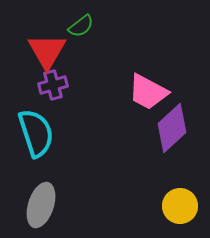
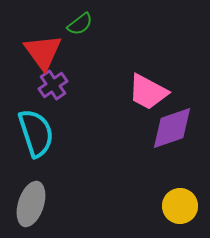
green semicircle: moved 1 px left, 2 px up
red triangle: moved 4 px left, 1 px down; rotated 6 degrees counterclockwise
purple cross: rotated 20 degrees counterclockwise
purple diamond: rotated 24 degrees clockwise
gray ellipse: moved 10 px left, 1 px up
